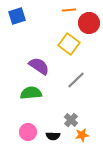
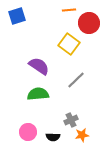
green semicircle: moved 7 px right, 1 px down
gray cross: rotated 24 degrees clockwise
black semicircle: moved 1 px down
